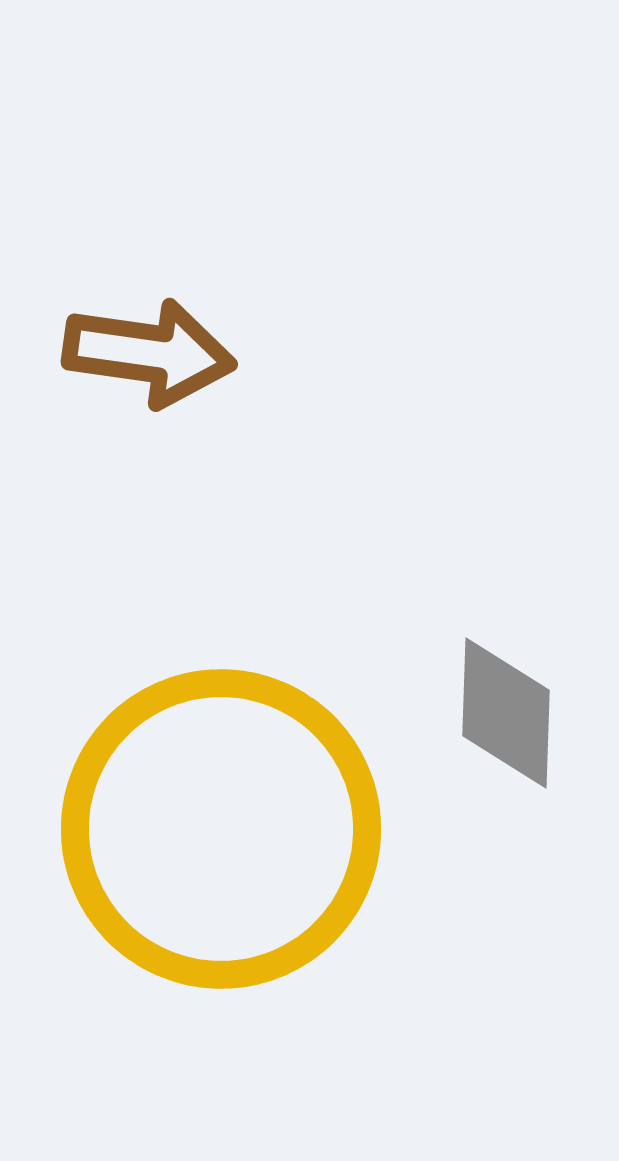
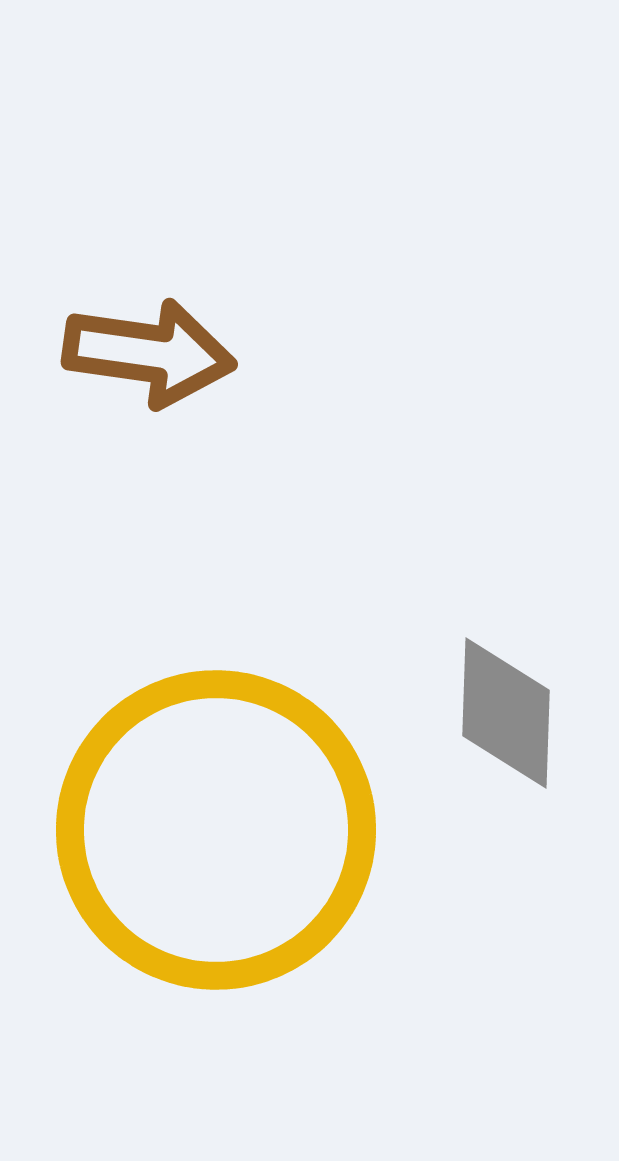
yellow circle: moved 5 px left, 1 px down
